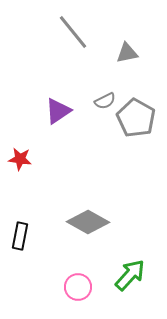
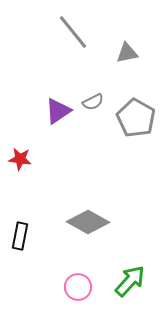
gray semicircle: moved 12 px left, 1 px down
green arrow: moved 6 px down
